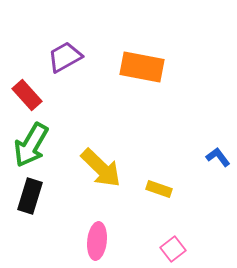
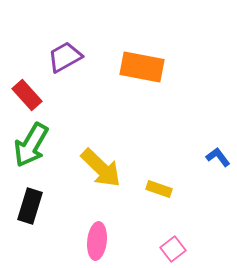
black rectangle: moved 10 px down
